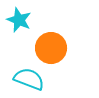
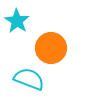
cyan star: moved 2 px left, 1 px down; rotated 10 degrees clockwise
